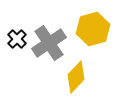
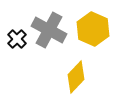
yellow hexagon: rotated 20 degrees counterclockwise
gray cross: moved 13 px up; rotated 28 degrees counterclockwise
